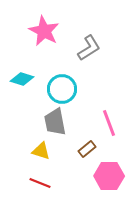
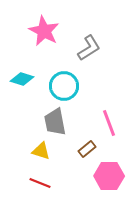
cyan circle: moved 2 px right, 3 px up
